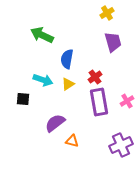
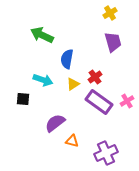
yellow cross: moved 3 px right
yellow triangle: moved 5 px right
purple rectangle: rotated 44 degrees counterclockwise
purple cross: moved 15 px left, 8 px down
